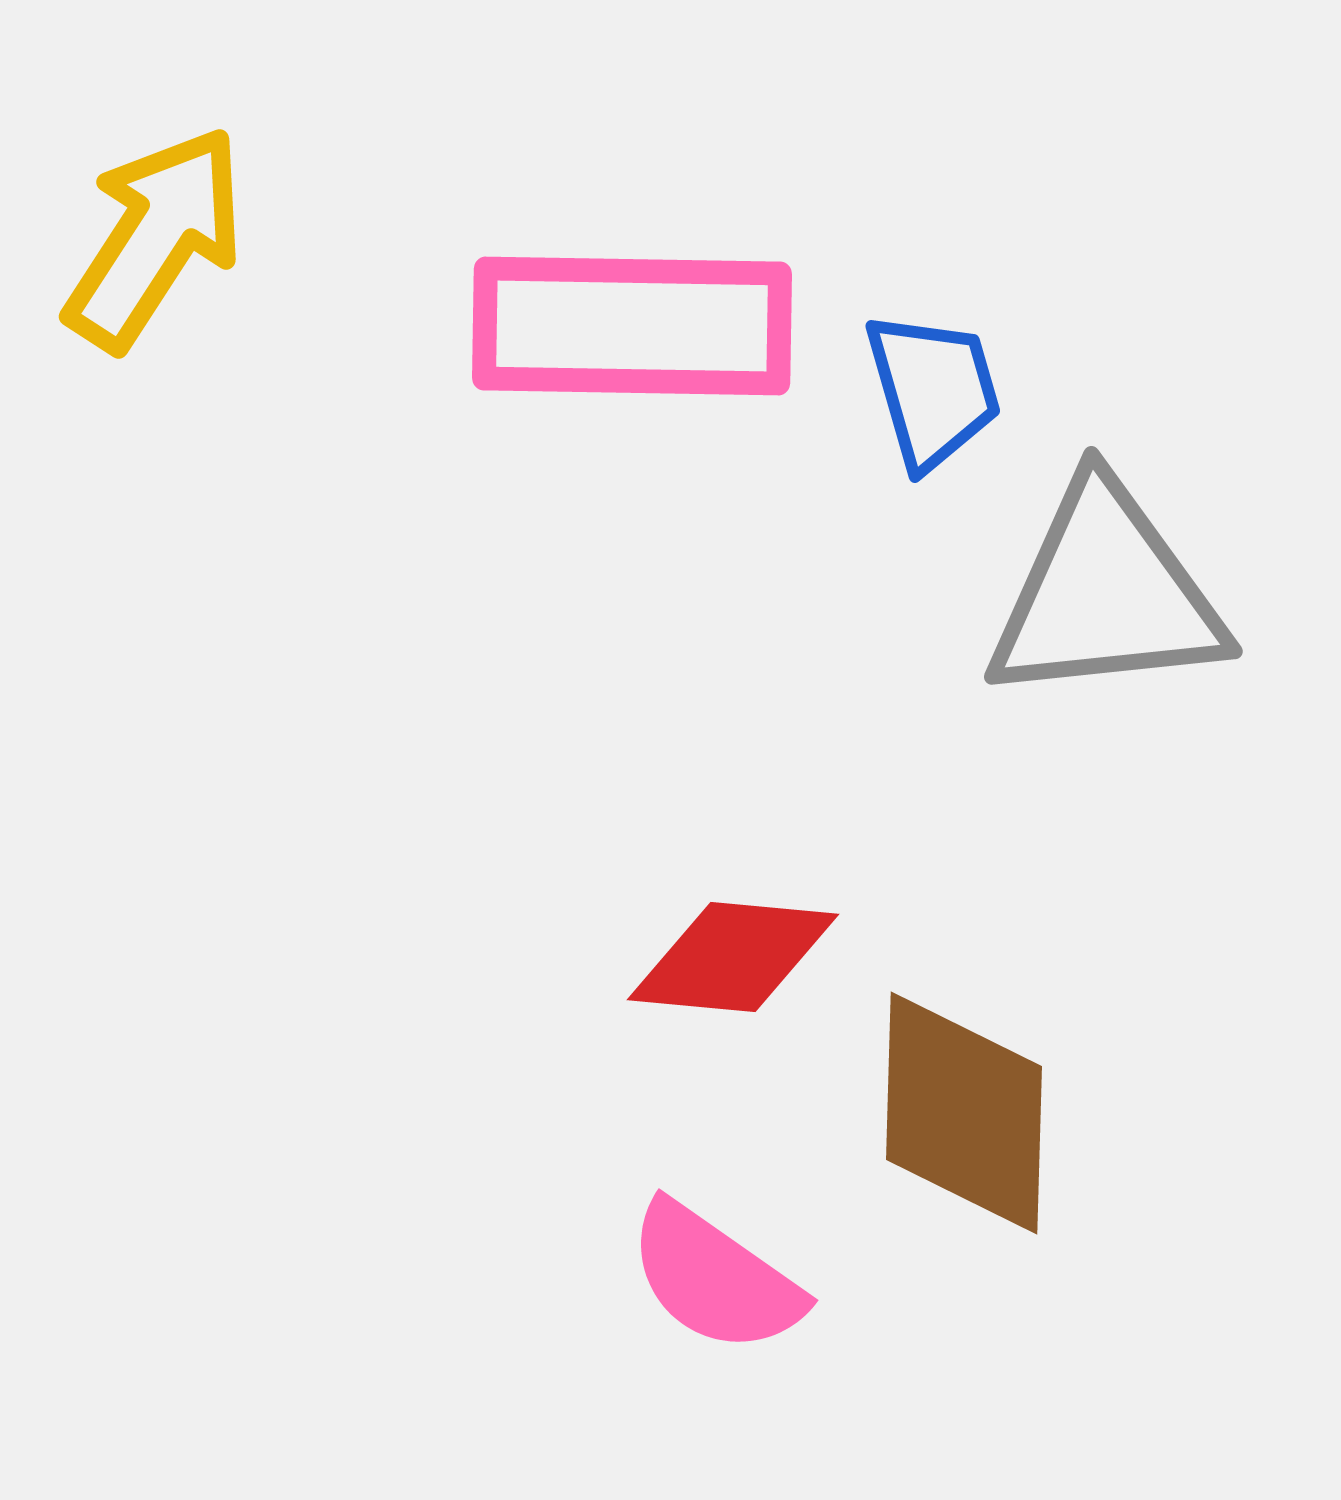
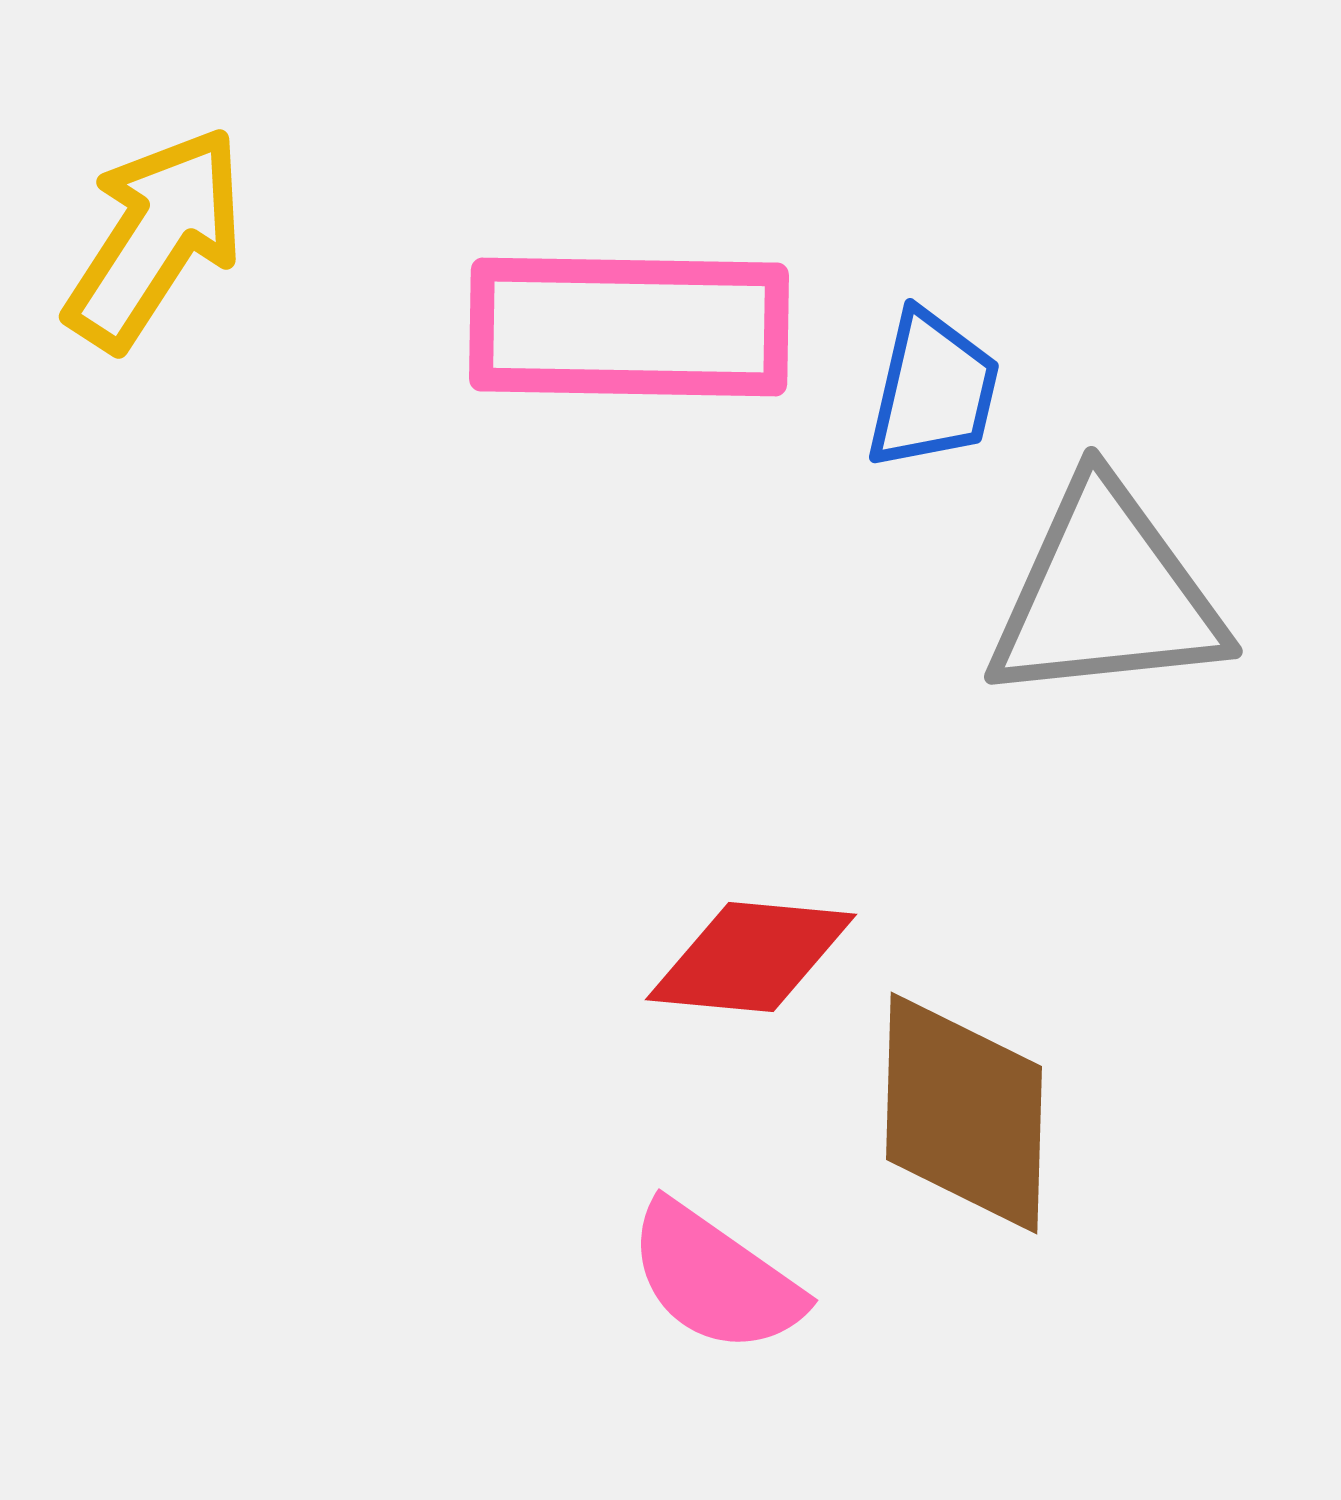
pink rectangle: moved 3 px left, 1 px down
blue trapezoid: rotated 29 degrees clockwise
red diamond: moved 18 px right
